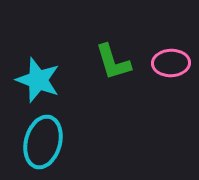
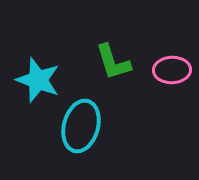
pink ellipse: moved 1 px right, 7 px down
cyan ellipse: moved 38 px right, 16 px up
